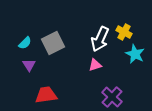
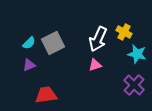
white arrow: moved 2 px left
cyan semicircle: moved 4 px right
cyan star: moved 2 px right; rotated 12 degrees counterclockwise
purple triangle: rotated 40 degrees clockwise
purple cross: moved 22 px right, 12 px up
